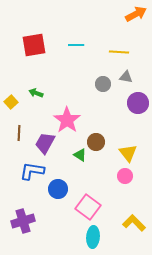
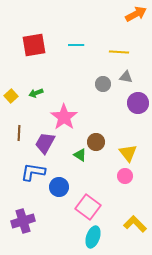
green arrow: rotated 40 degrees counterclockwise
yellow square: moved 6 px up
pink star: moved 3 px left, 3 px up
blue L-shape: moved 1 px right, 1 px down
blue circle: moved 1 px right, 2 px up
yellow L-shape: moved 1 px right, 1 px down
cyan ellipse: rotated 15 degrees clockwise
